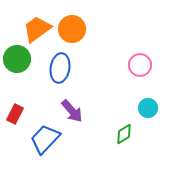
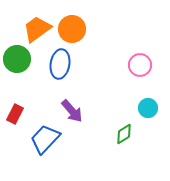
blue ellipse: moved 4 px up
